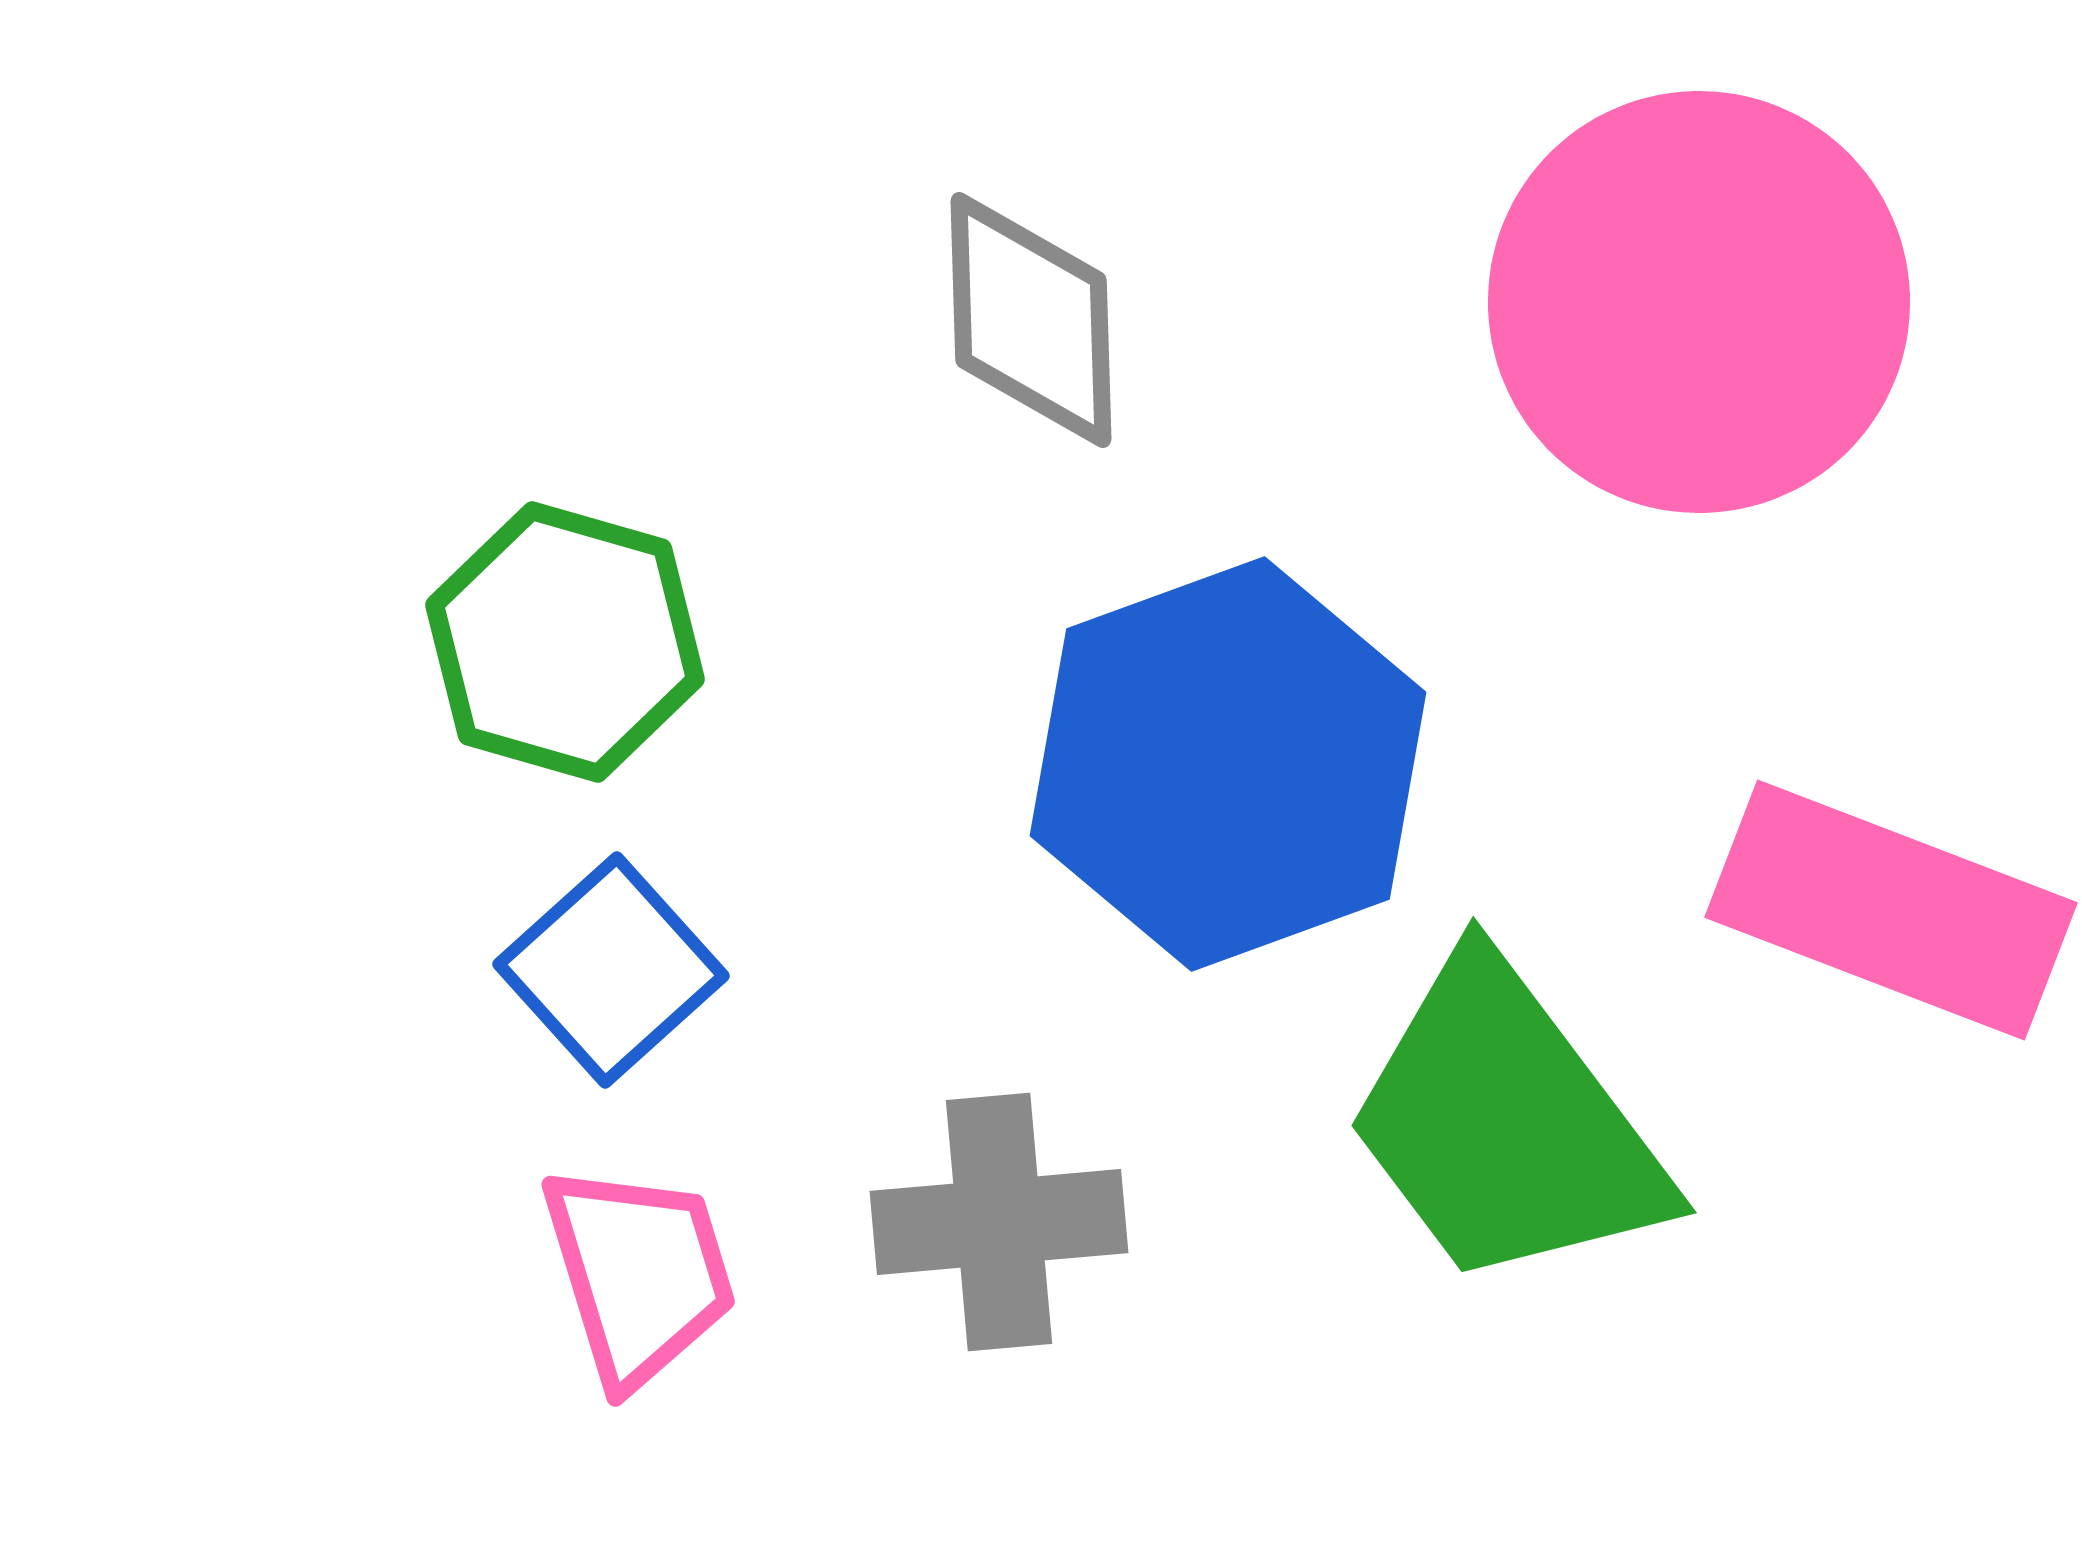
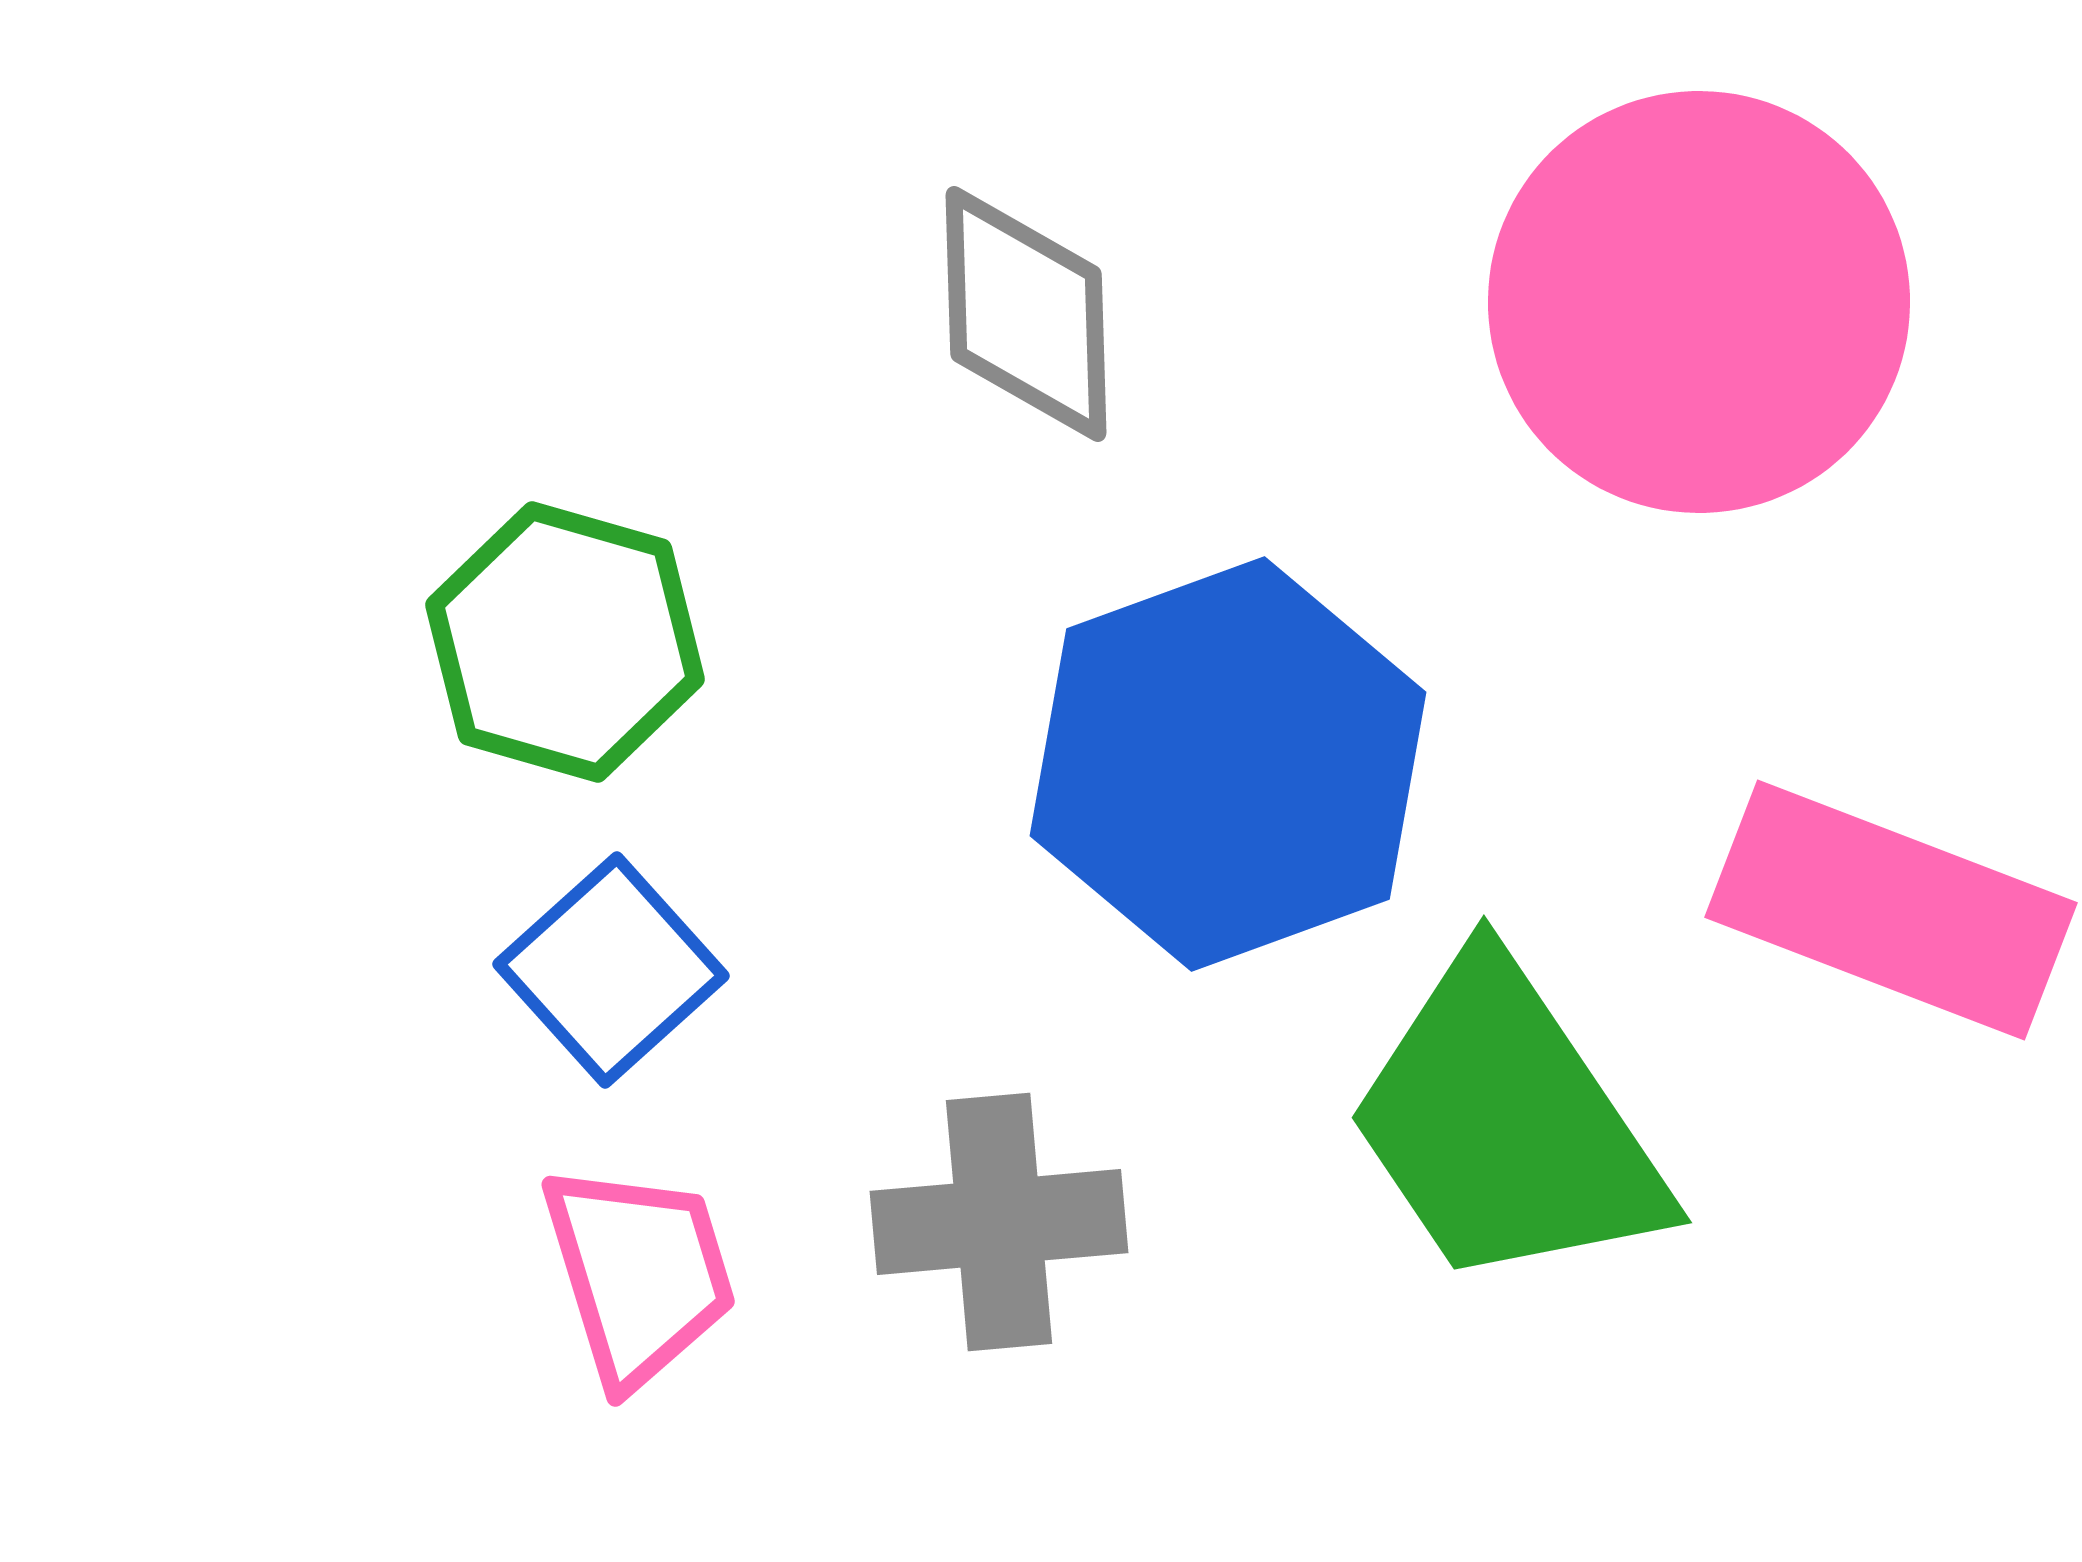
gray diamond: moved 5 px left, 6 px up
green trapezoid: rotated 3 degrees clockwise
